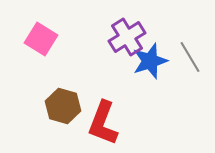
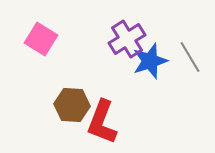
purple cross: moved 2 px down
brown hexagon: moved 9 px right, 1 px up; rotated 12 degrees counterclockwise
red L-shape: moved 1 px left, 1 px up
